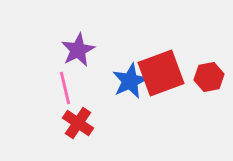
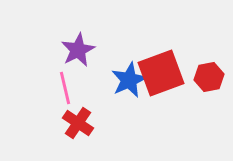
blue star: moved 1 px left, 1 px up
